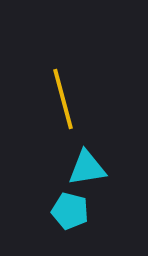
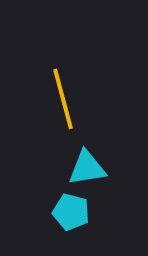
cyan pentagon: moved 1 px right, 1 px down
